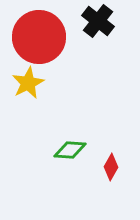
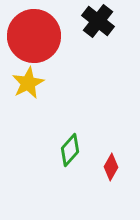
red circle: moved 5 px left, 1 px up
green diamond: rotated 52 degrees counterclockwise
